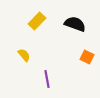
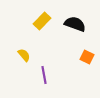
yellow rectangle: moved 5 px right
purple line: moved 3 px left, 4 px up
